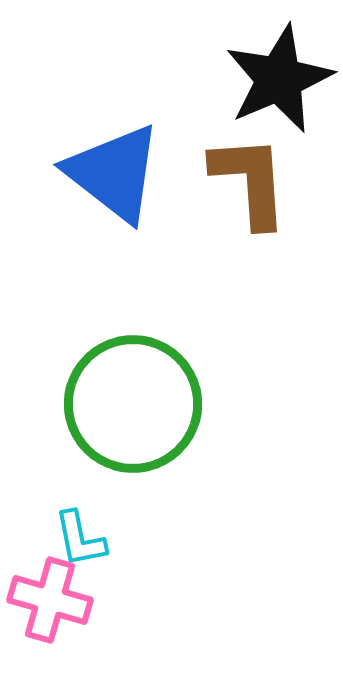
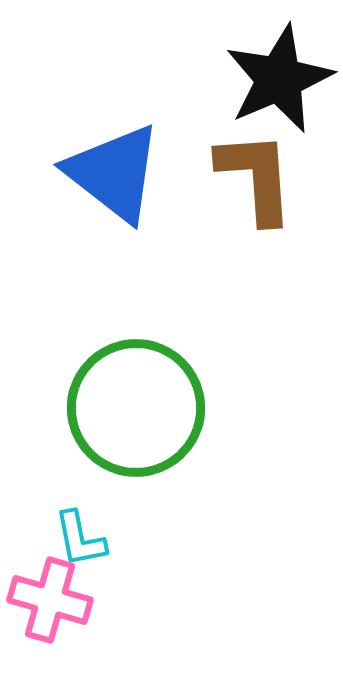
brown L-shape: moved 6 px right, 4 px up
green circle: moved 3 px right, 4 px down
